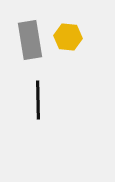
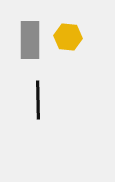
gray rectangle: rotated 9 degrees clockwise
